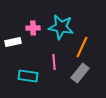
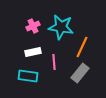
pink cross: moved 2 px up; rotated 24 degrees counterclockwise
white rectangle: moved 20 px right, 10 px down
